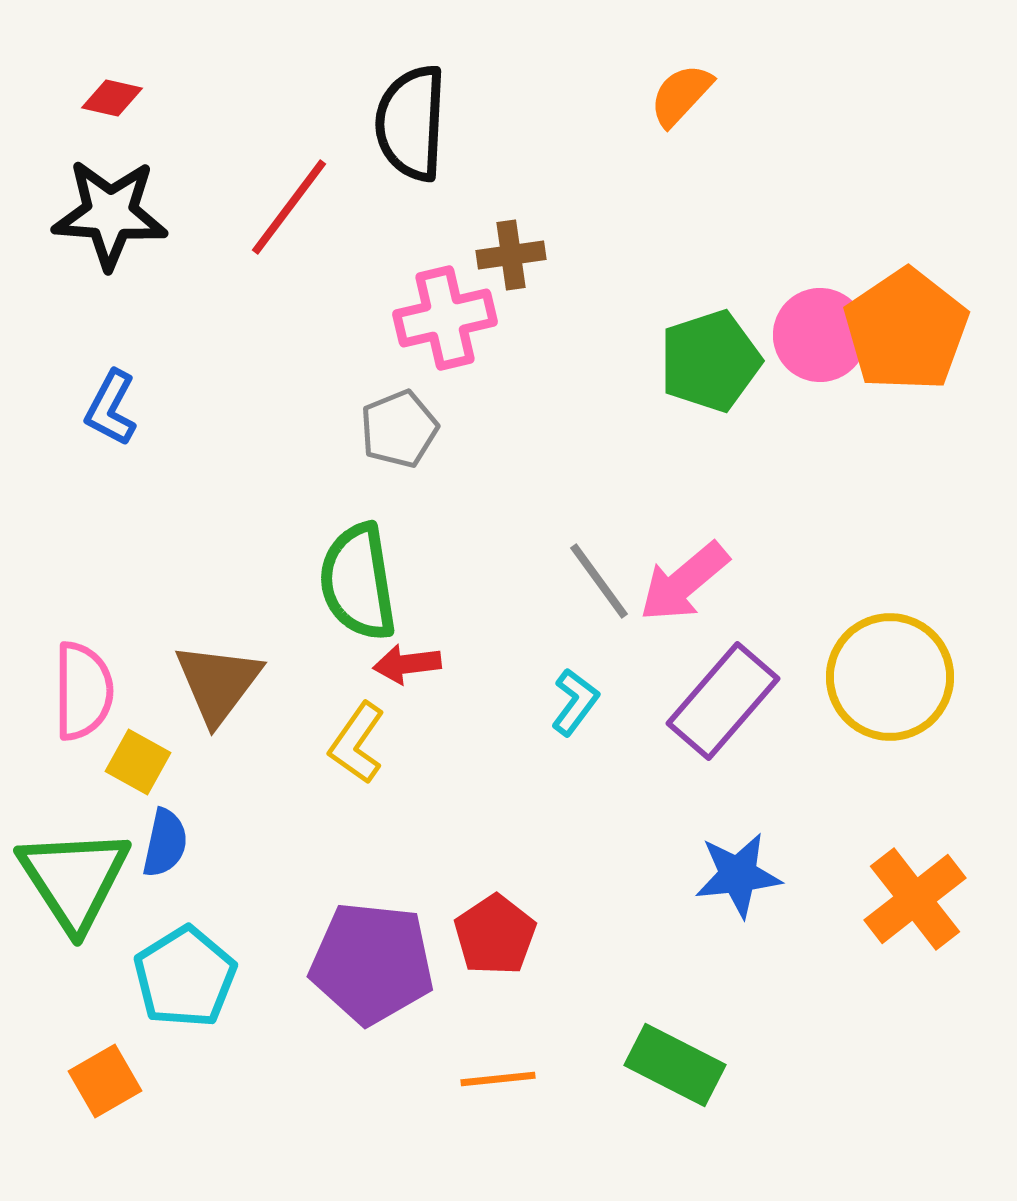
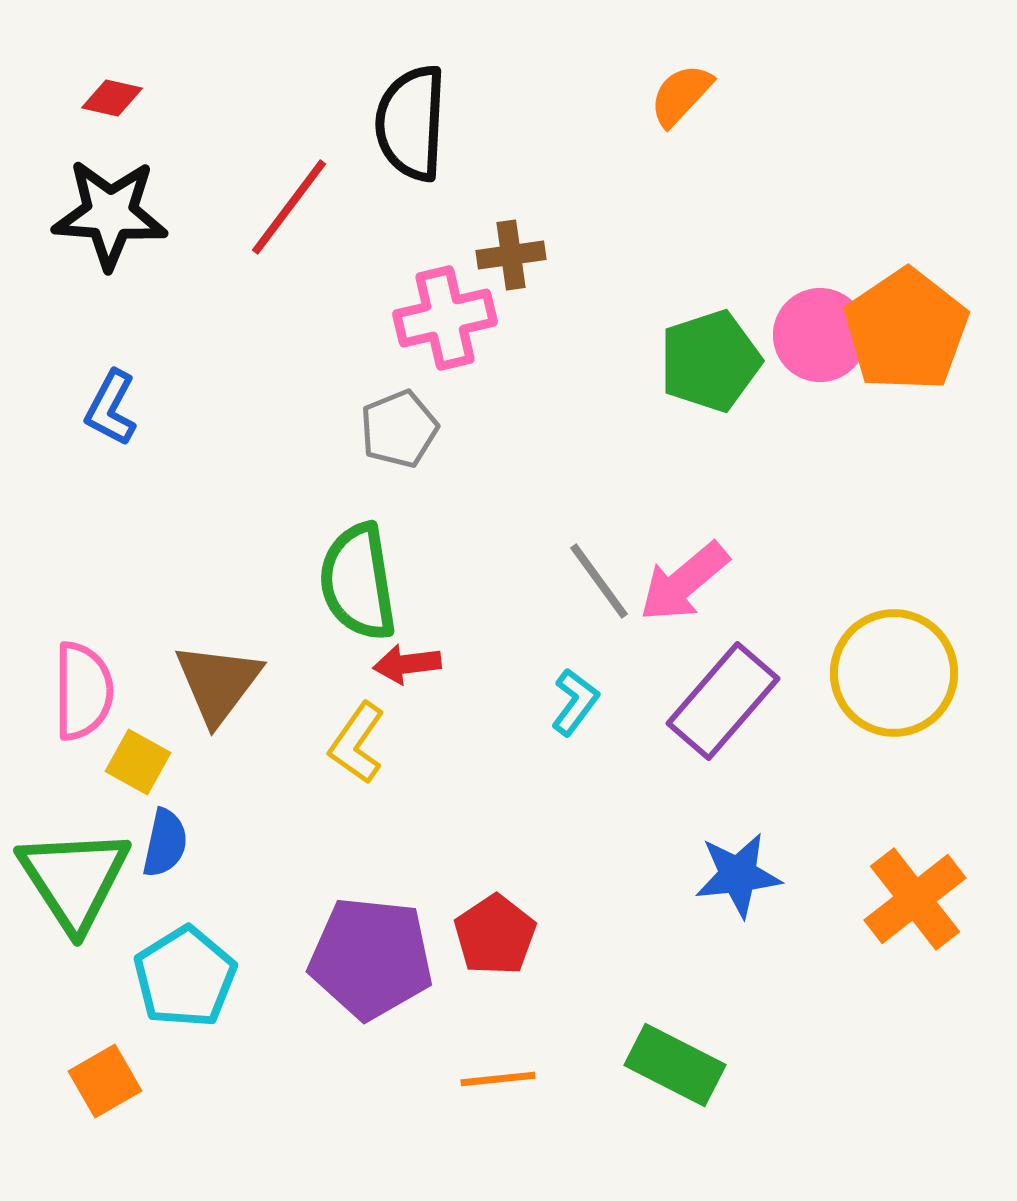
yellow circle: moved 4 px right, 4 px up
purple pentagon: moved 1 px left, 5 px up
